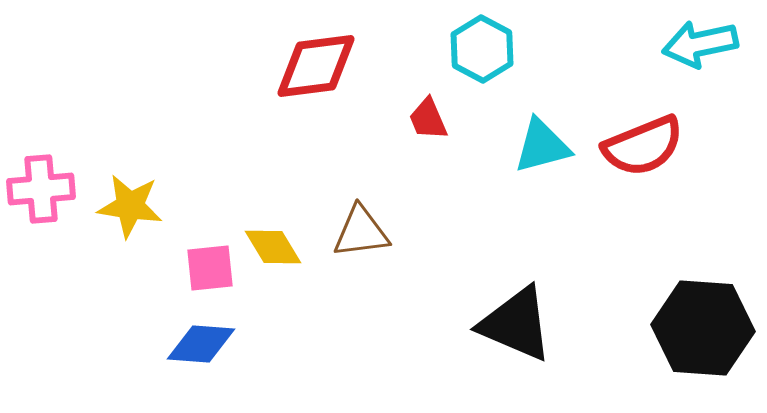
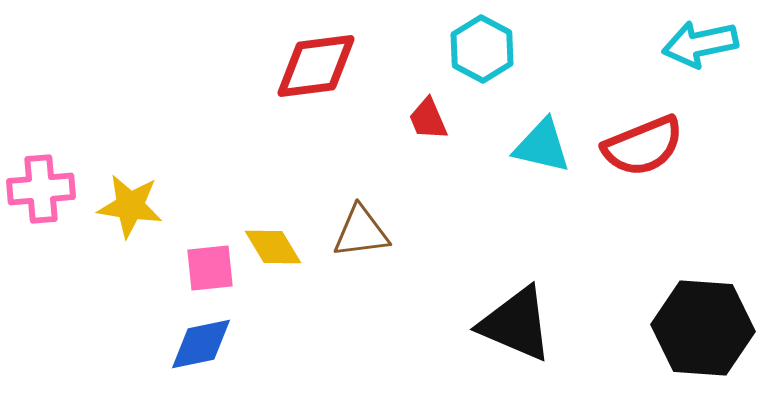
cyan triangle: rotated 28 degrees clockwise
blue diamond: rotated 16 degrees counterclockwise
